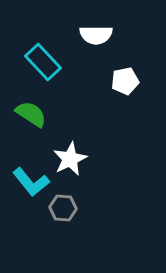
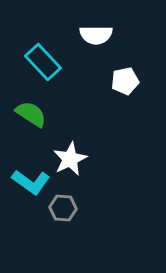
cyan L-shape: rotated 15 degrees counterclockwise
